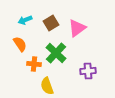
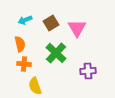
pink triangle: rotated 24 degrees counterclockwise
orange semicircle: rotated 21 degrees clockwise
orange cross: moved 10 px left
yellow semicircle: moved 12 px left
